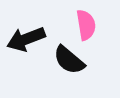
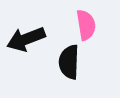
black semicircle: moved 2 px down; rotated 52 degrees clockwise
